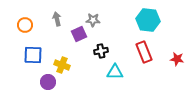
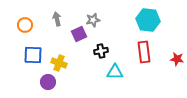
gray star: rotated 16 degrees counterclockwise
red rectangle: rotated 15 degrees clockwise
yellow cross: moved 3 px left, 2 px up
